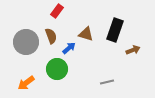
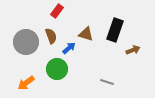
gray line: rotated 32 degrees clockwise
